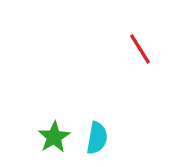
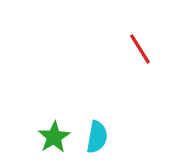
cyan semicircle: moved 1 px up
